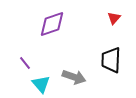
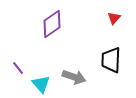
purple diamond: rotated 16 degrees counterclockwise
purple line: moved 7 px left, 5 px down
